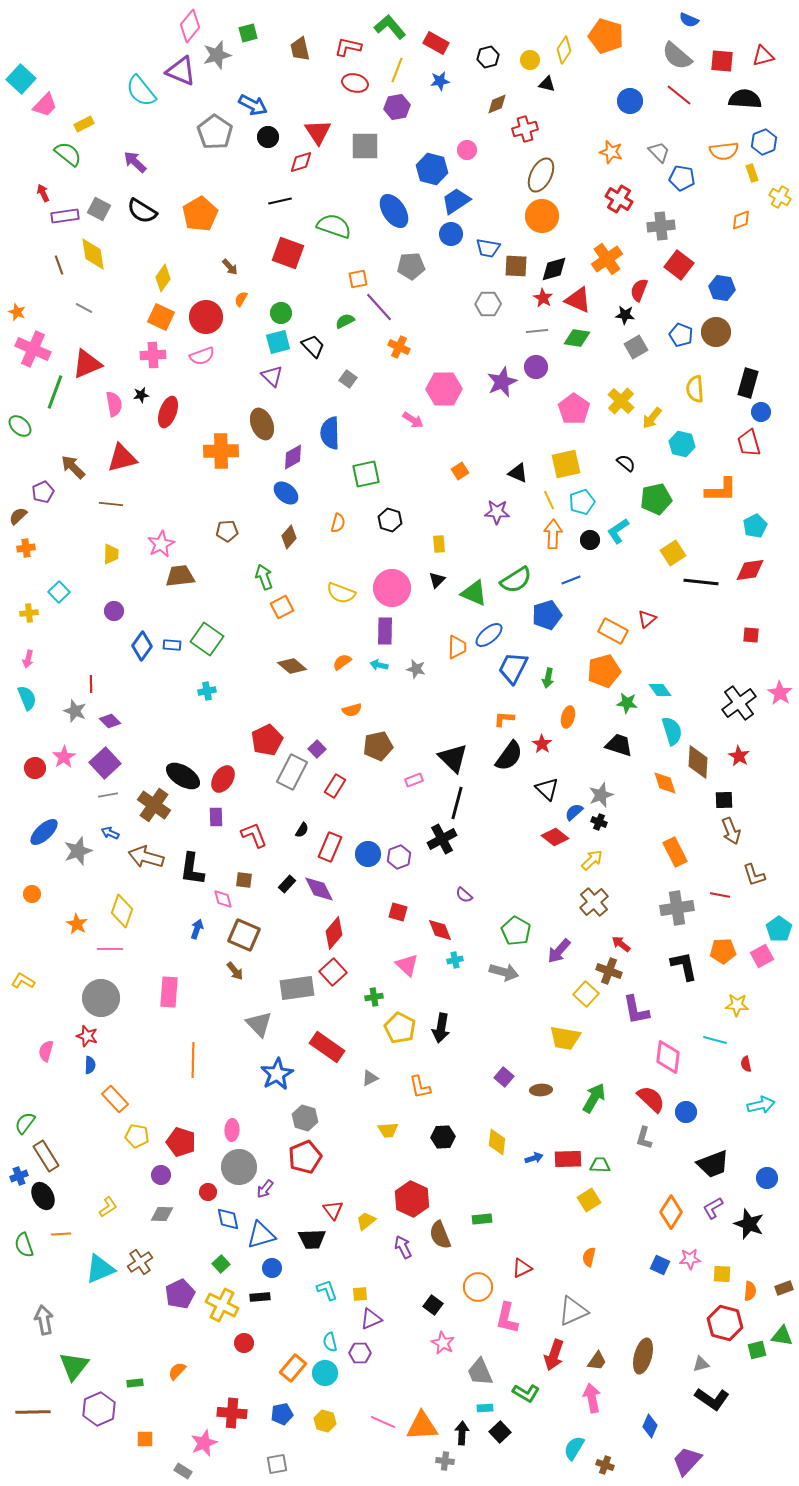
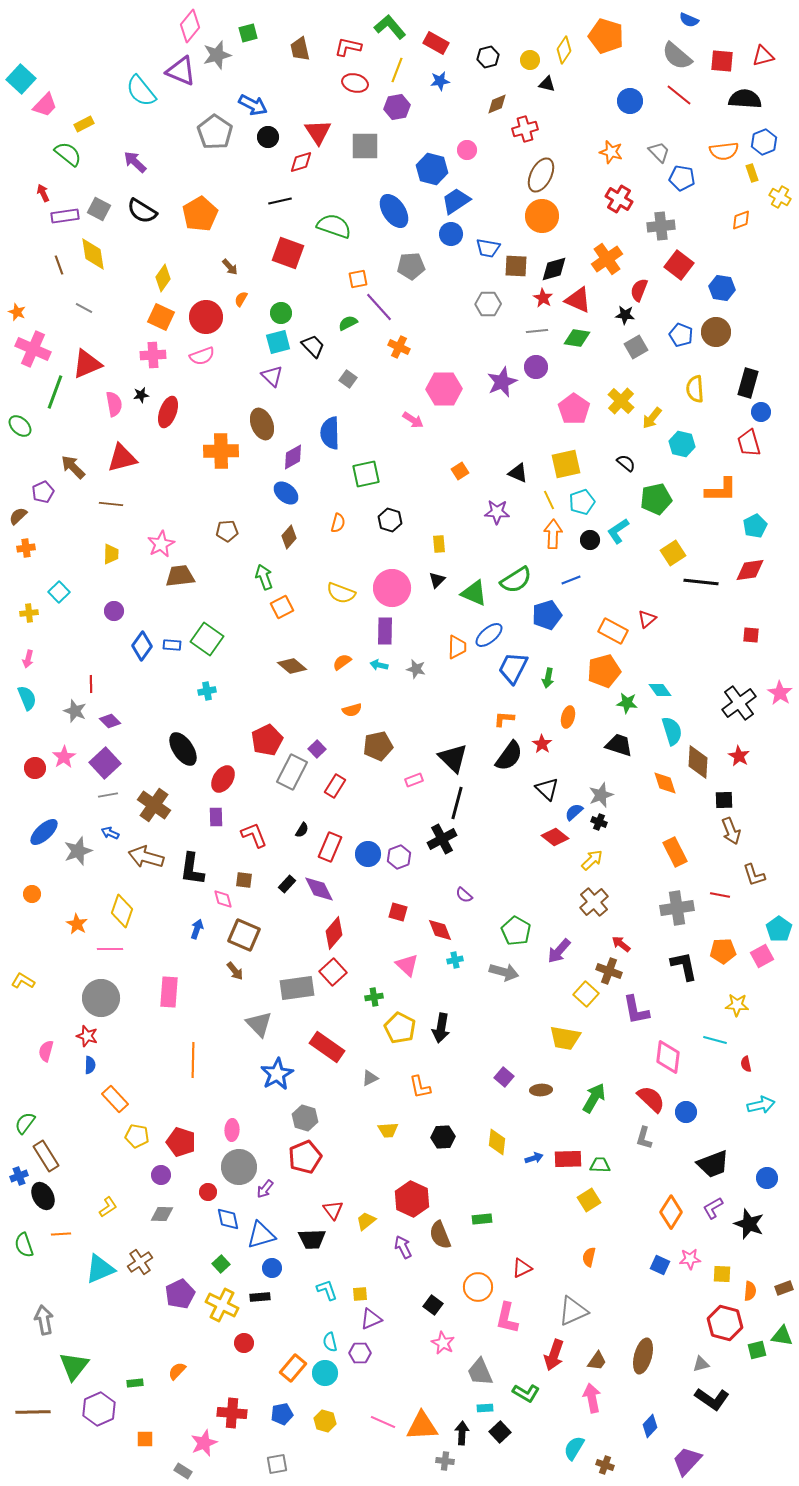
green semicircle at (345, 321): moved 3 px right, 2 px down
black ellipse at (183, 776): moved 27 px up; rotated 24 degrees clockwise
blue diamond at (650, 1426): rotated 20 degrees clockwise
